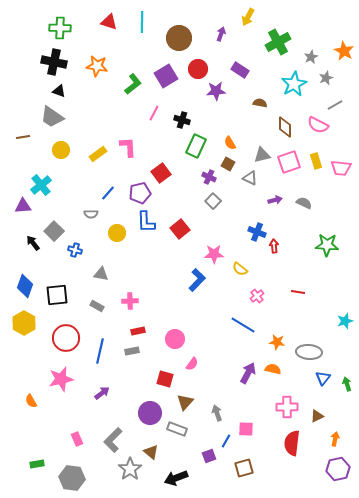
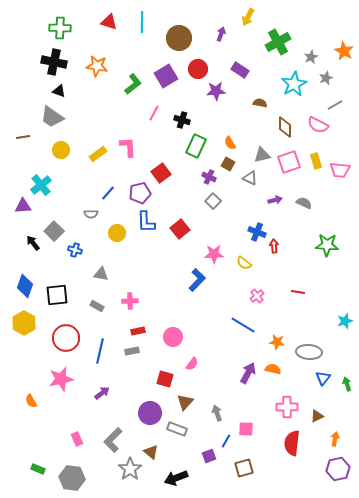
pink trapezoid at (341, 168): moved 1 px left, 2 px down
yellow semicircle at (240, 269): moved 4 px right, 6 px up
pink circle at (175, 339): moved 2 px left, 2 px up
green rectangle at (37, 464): moved 1 px right, 5 px down; rotated 32 degrees clockwise
